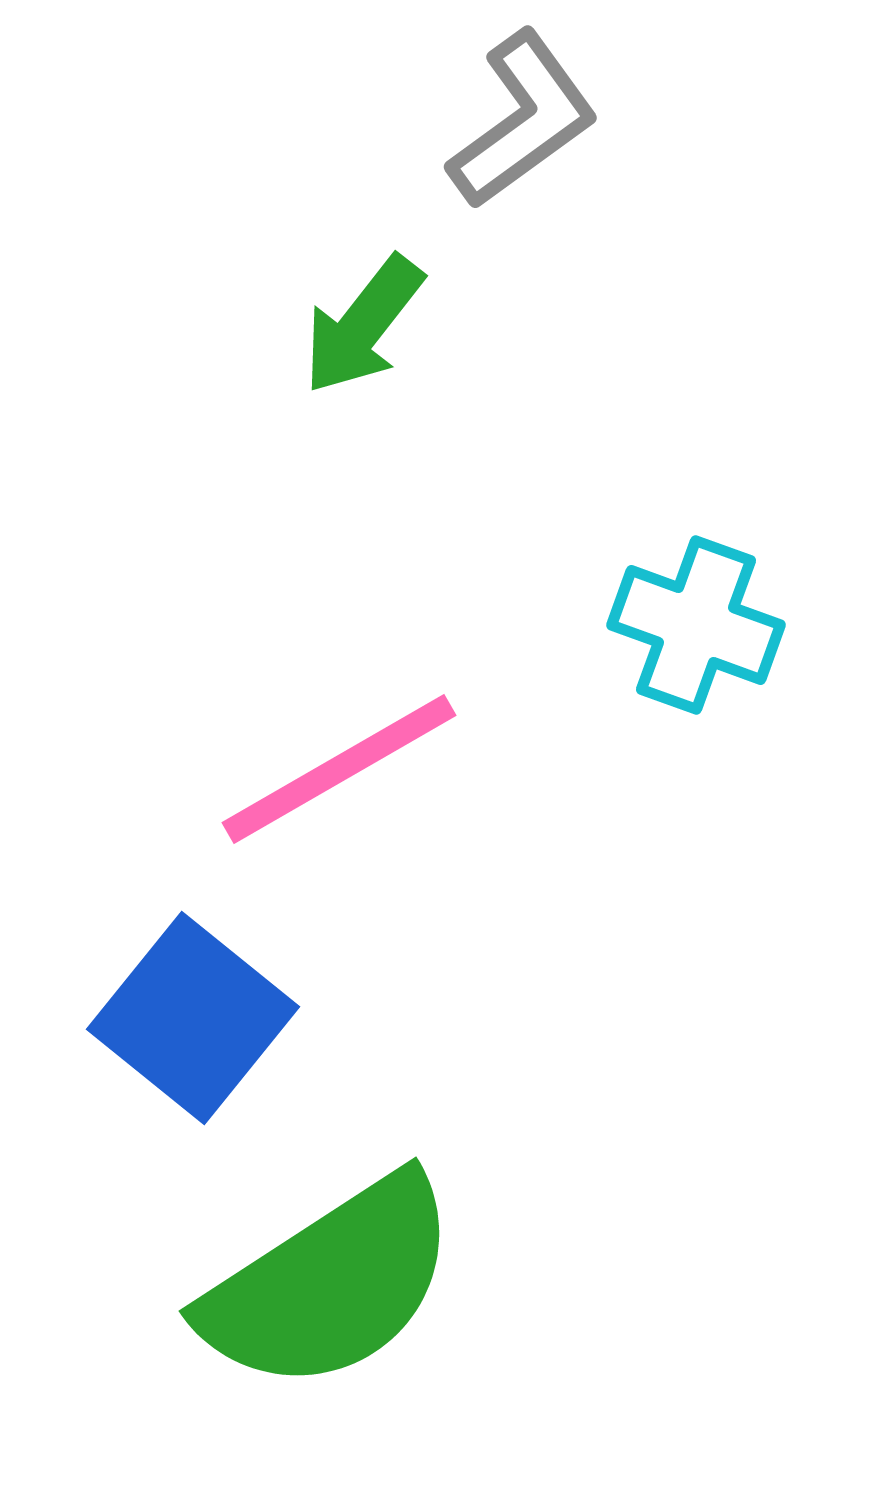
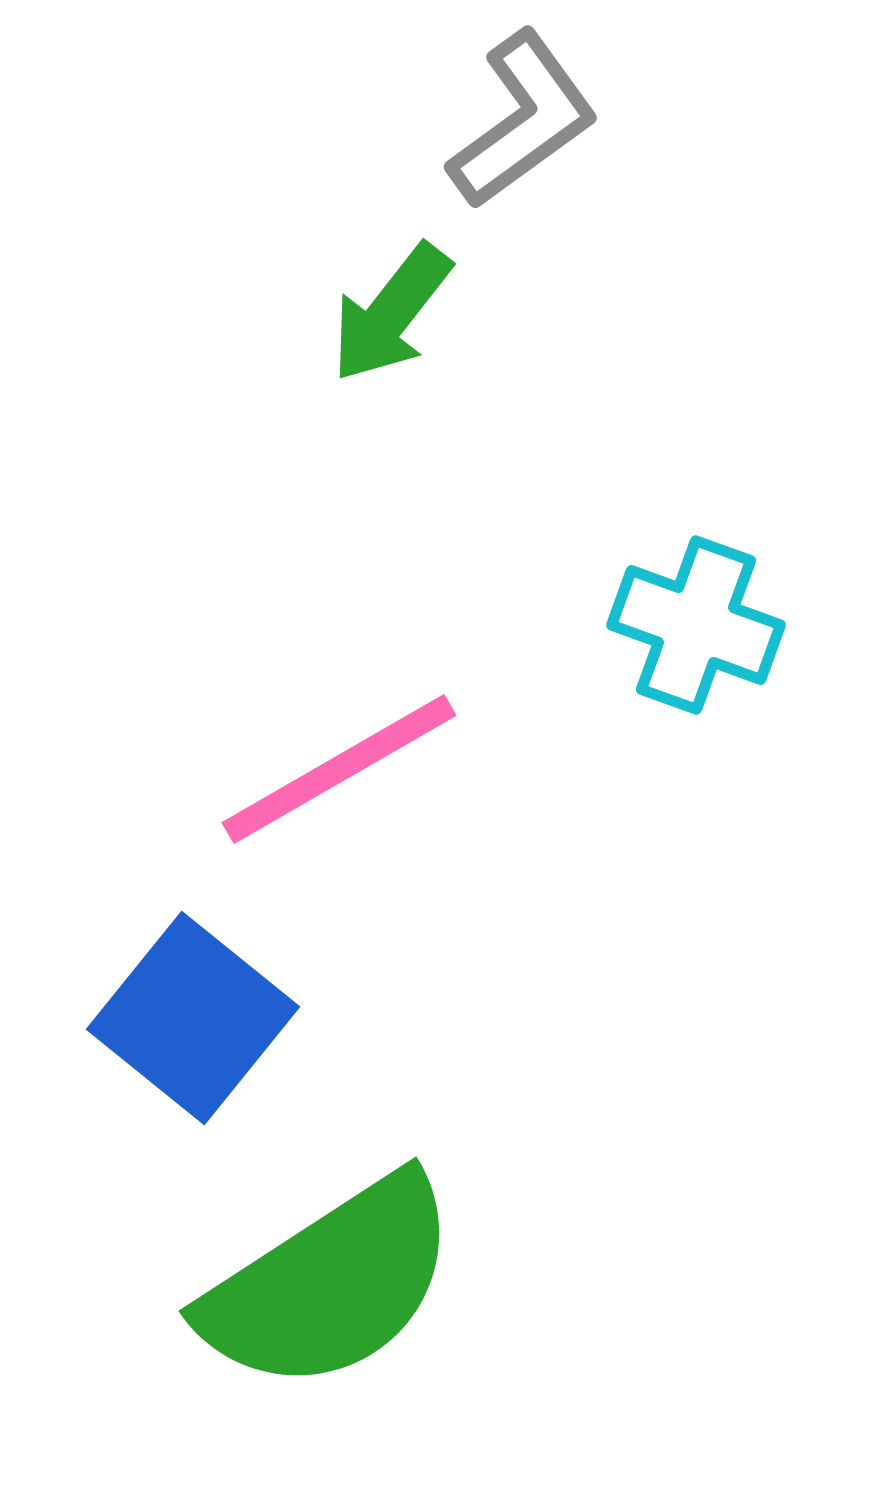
green arrow: moved 28 px right, 12 px up
